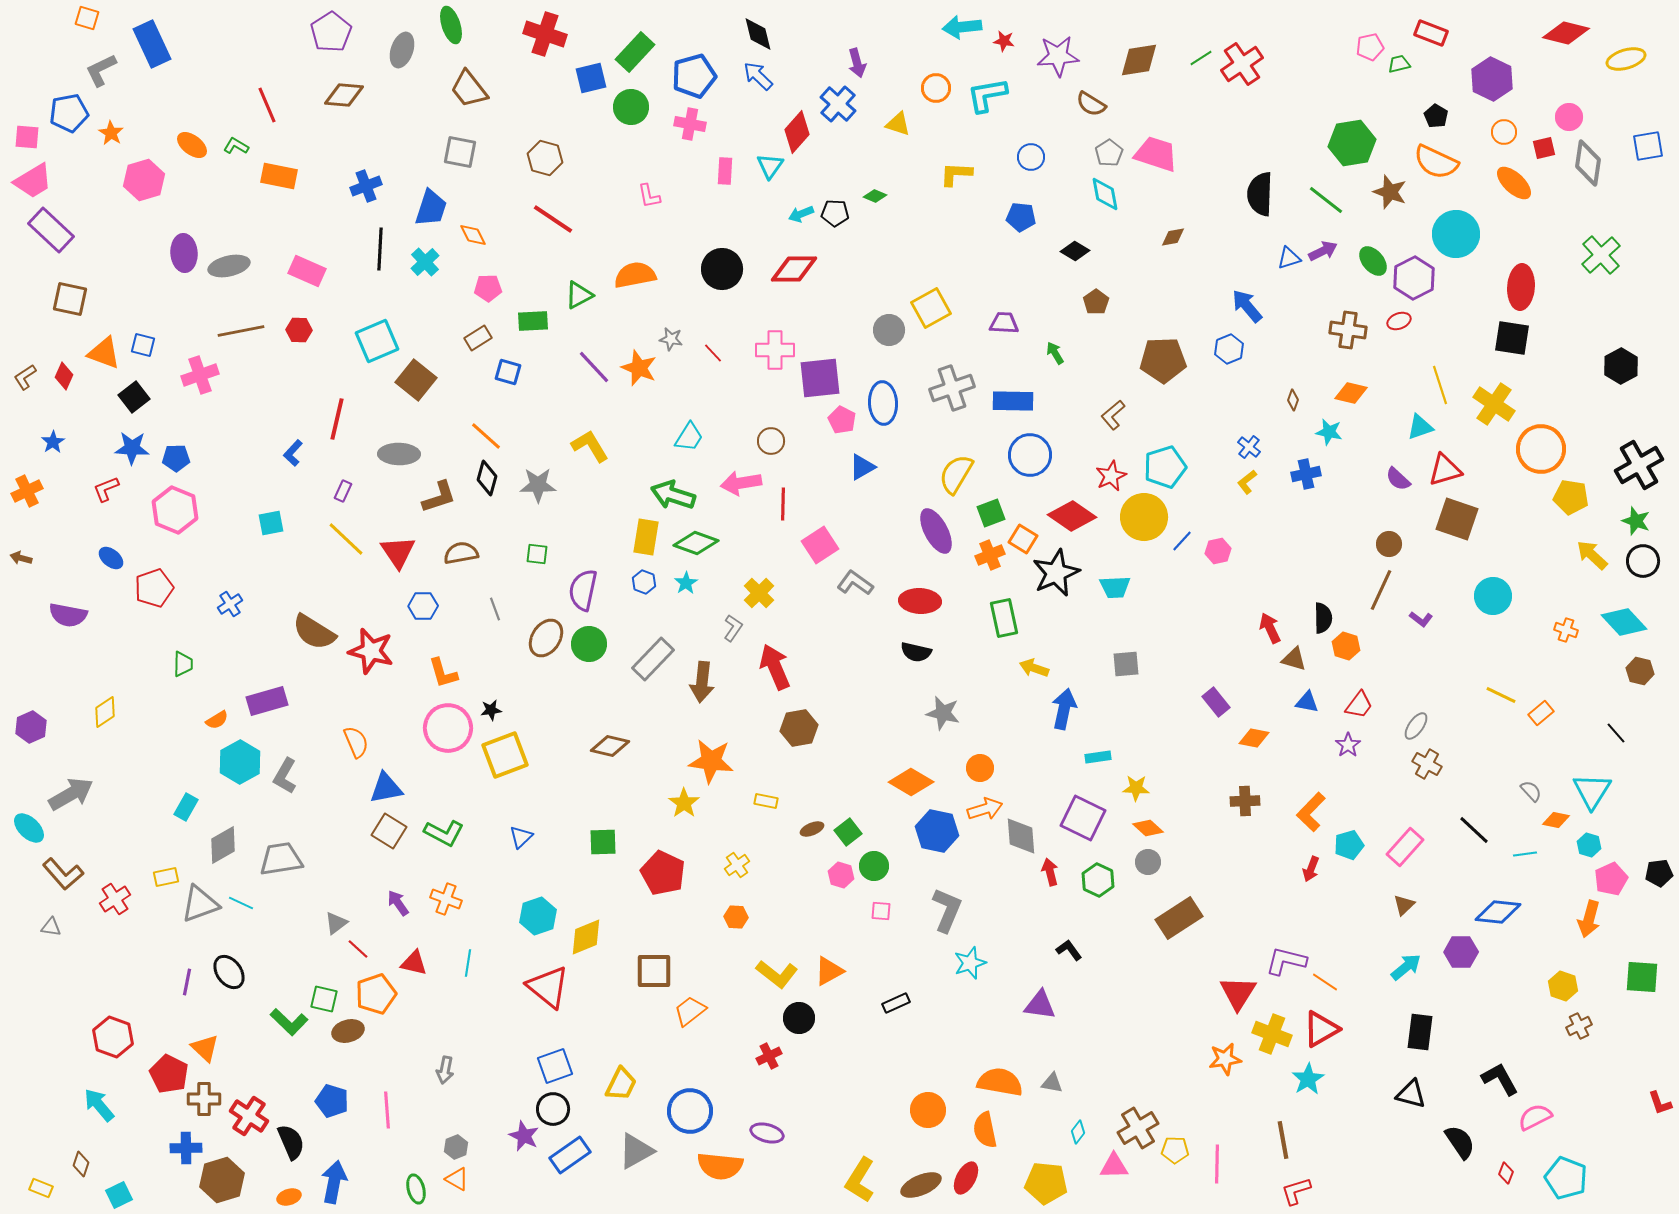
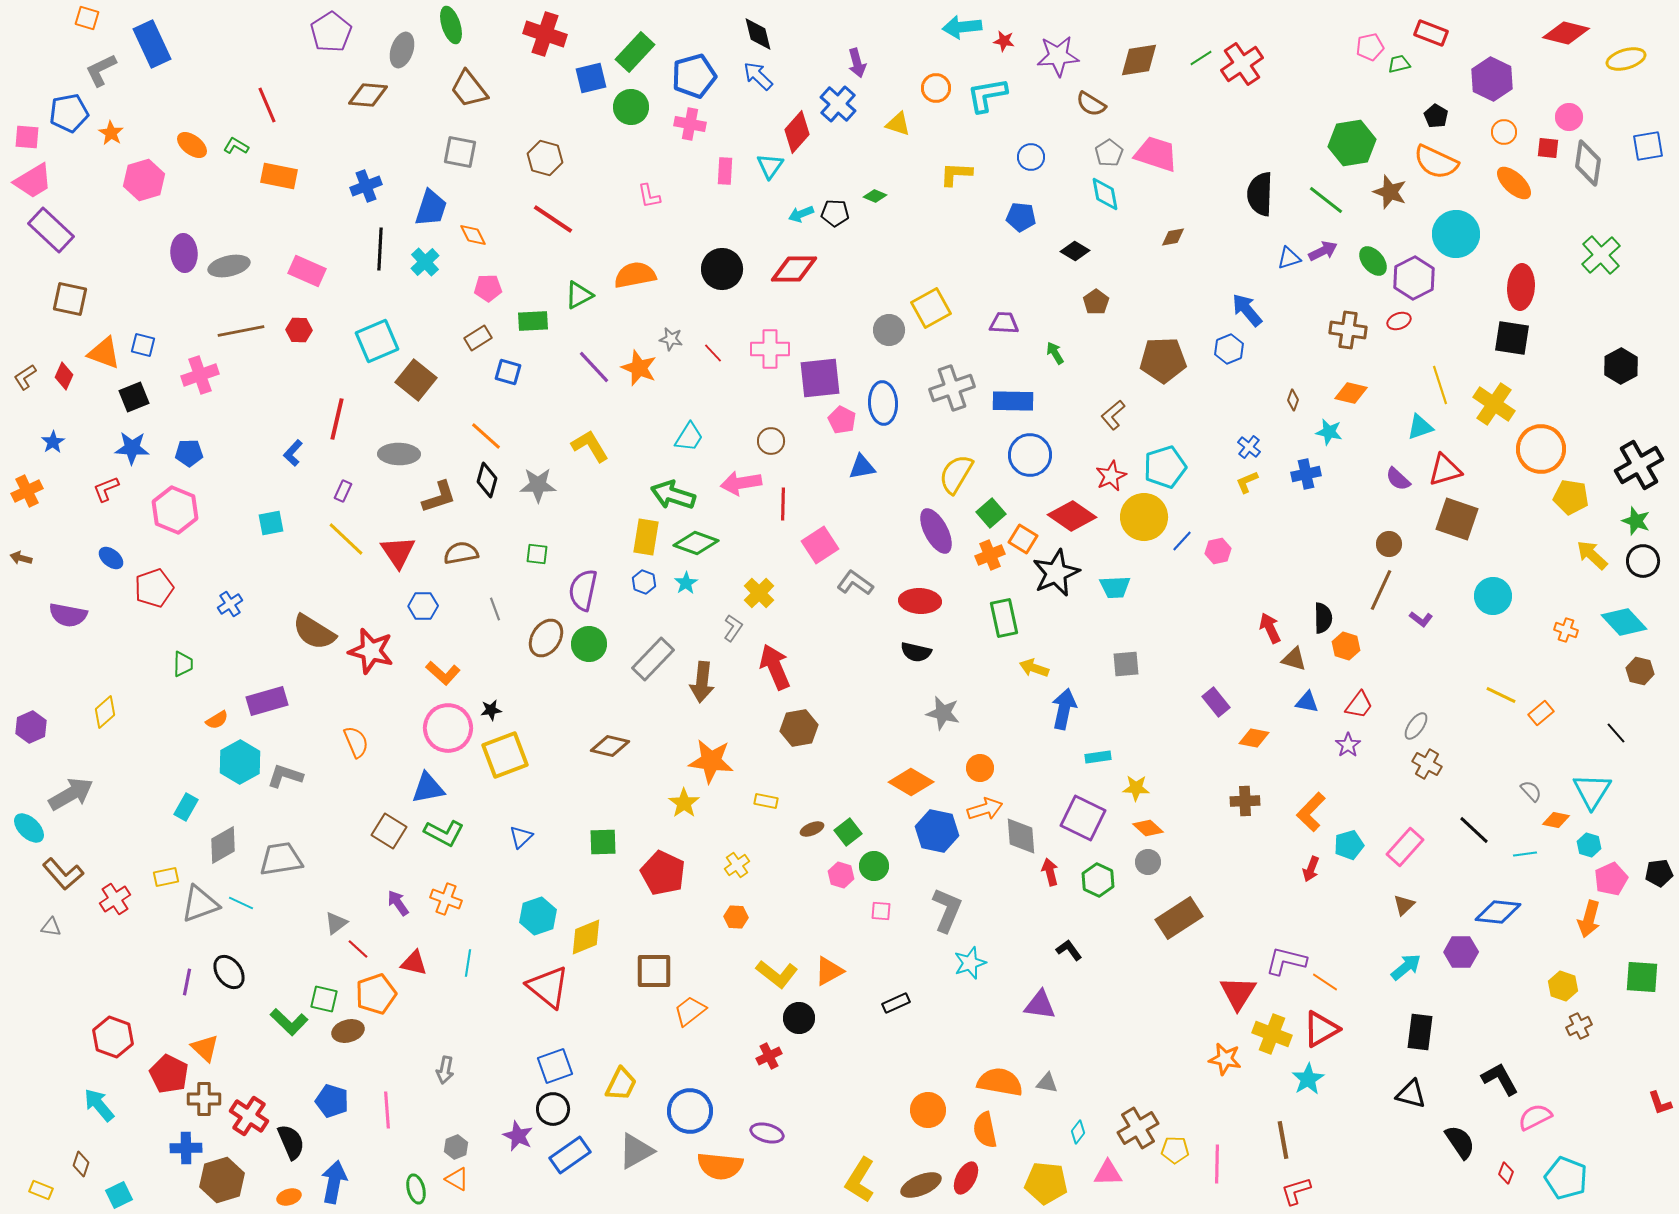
brown diamond at (344, 95): moved 24 px right
red square at (1544, 148): moved 4 px right; rotated 20 degrees clockwise
blue arrow at (1247, 306): moved 4 px down
pink cross at (775, 350): moved 5 px left, 1 px up
black square at (134, 397): rotated 16 degrees clockwise
blue pentagon at (176, 458): moved 13 px right, 5 px up
blue triangle at (862, 467): rotated 20 degrees clockwise
black diamond at (487, 478): moved 2 px down
yellow L-shape at (1247, 482): rotated 15 degrees clockwise
green square at (991, 513): rotated 20 degrees counterclockwise
orange L-shape at (443, 673): rotated 32 degrees counterclockwise
yellow diamond at (105, 712): rotated 8 degrees counterclockwise
gray L-shape at (285, 776): rotated 78 degrees clockwise
blue triangle at (386, 788): moved 42 px right
orange star at (1225, 1059): rotated 20 degrees clockwise
gray triangle at (1052, 1083): moved 5 px left
purple star at (524, 1136): moved 6 px left
pink triangle at (1114, 1166): moved 6 px left, 7 px down
yellow rectangle at (41, 1188): moved 2 px down
